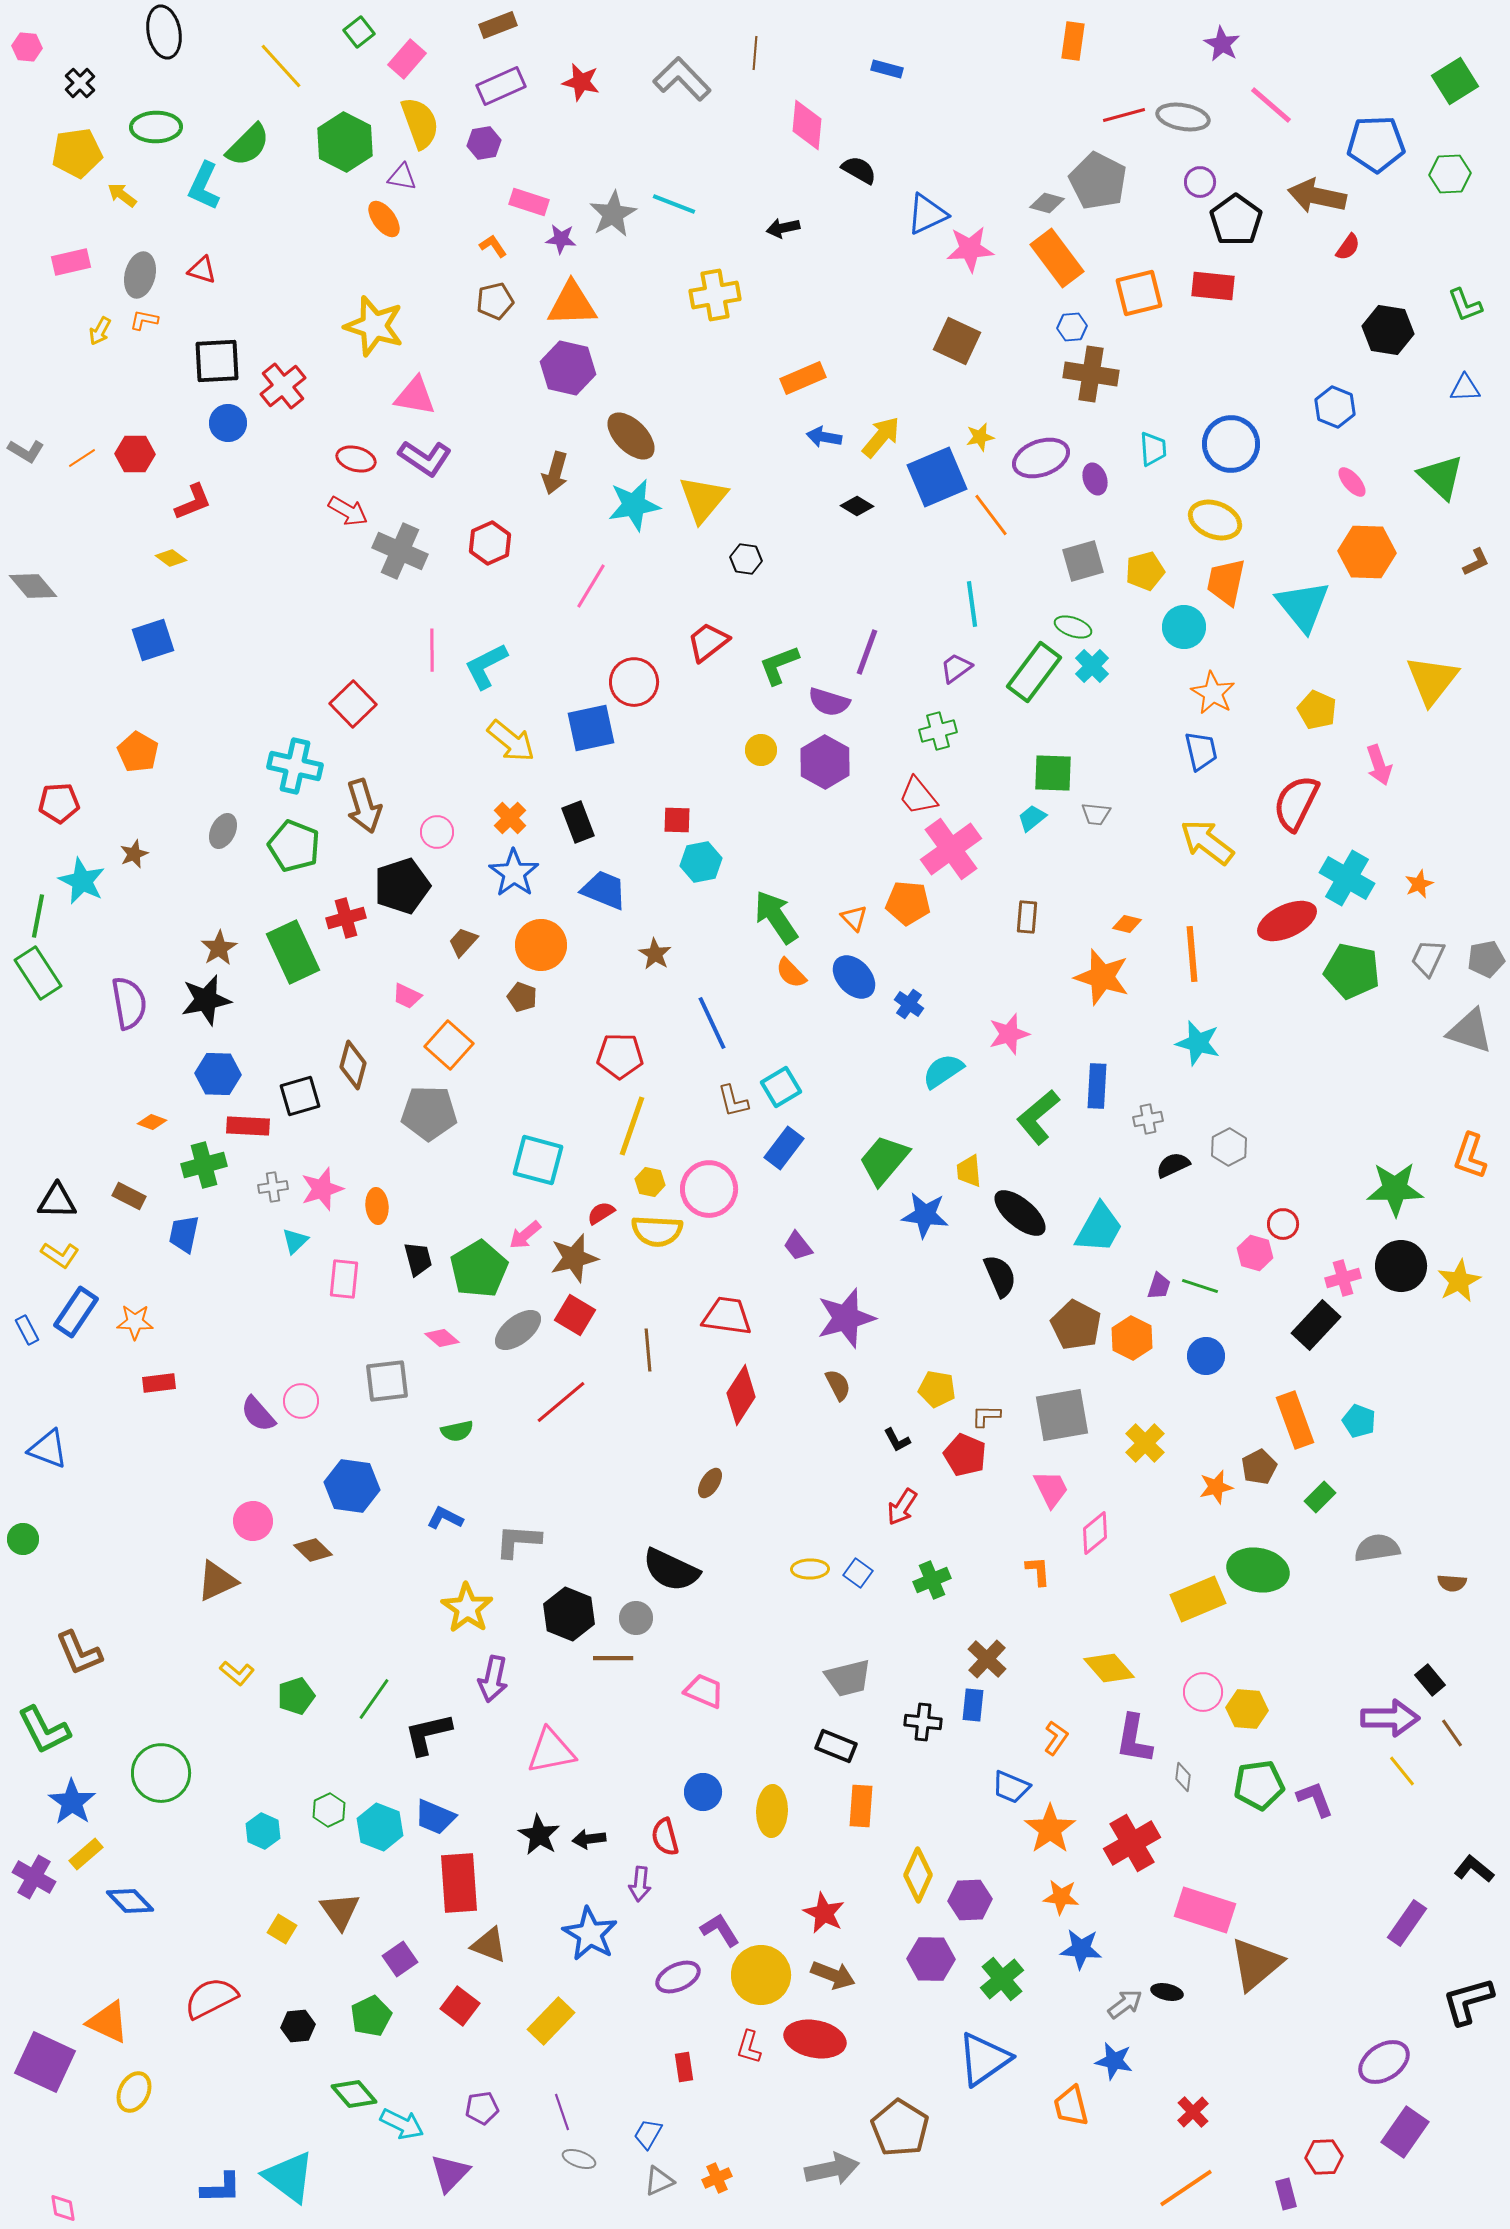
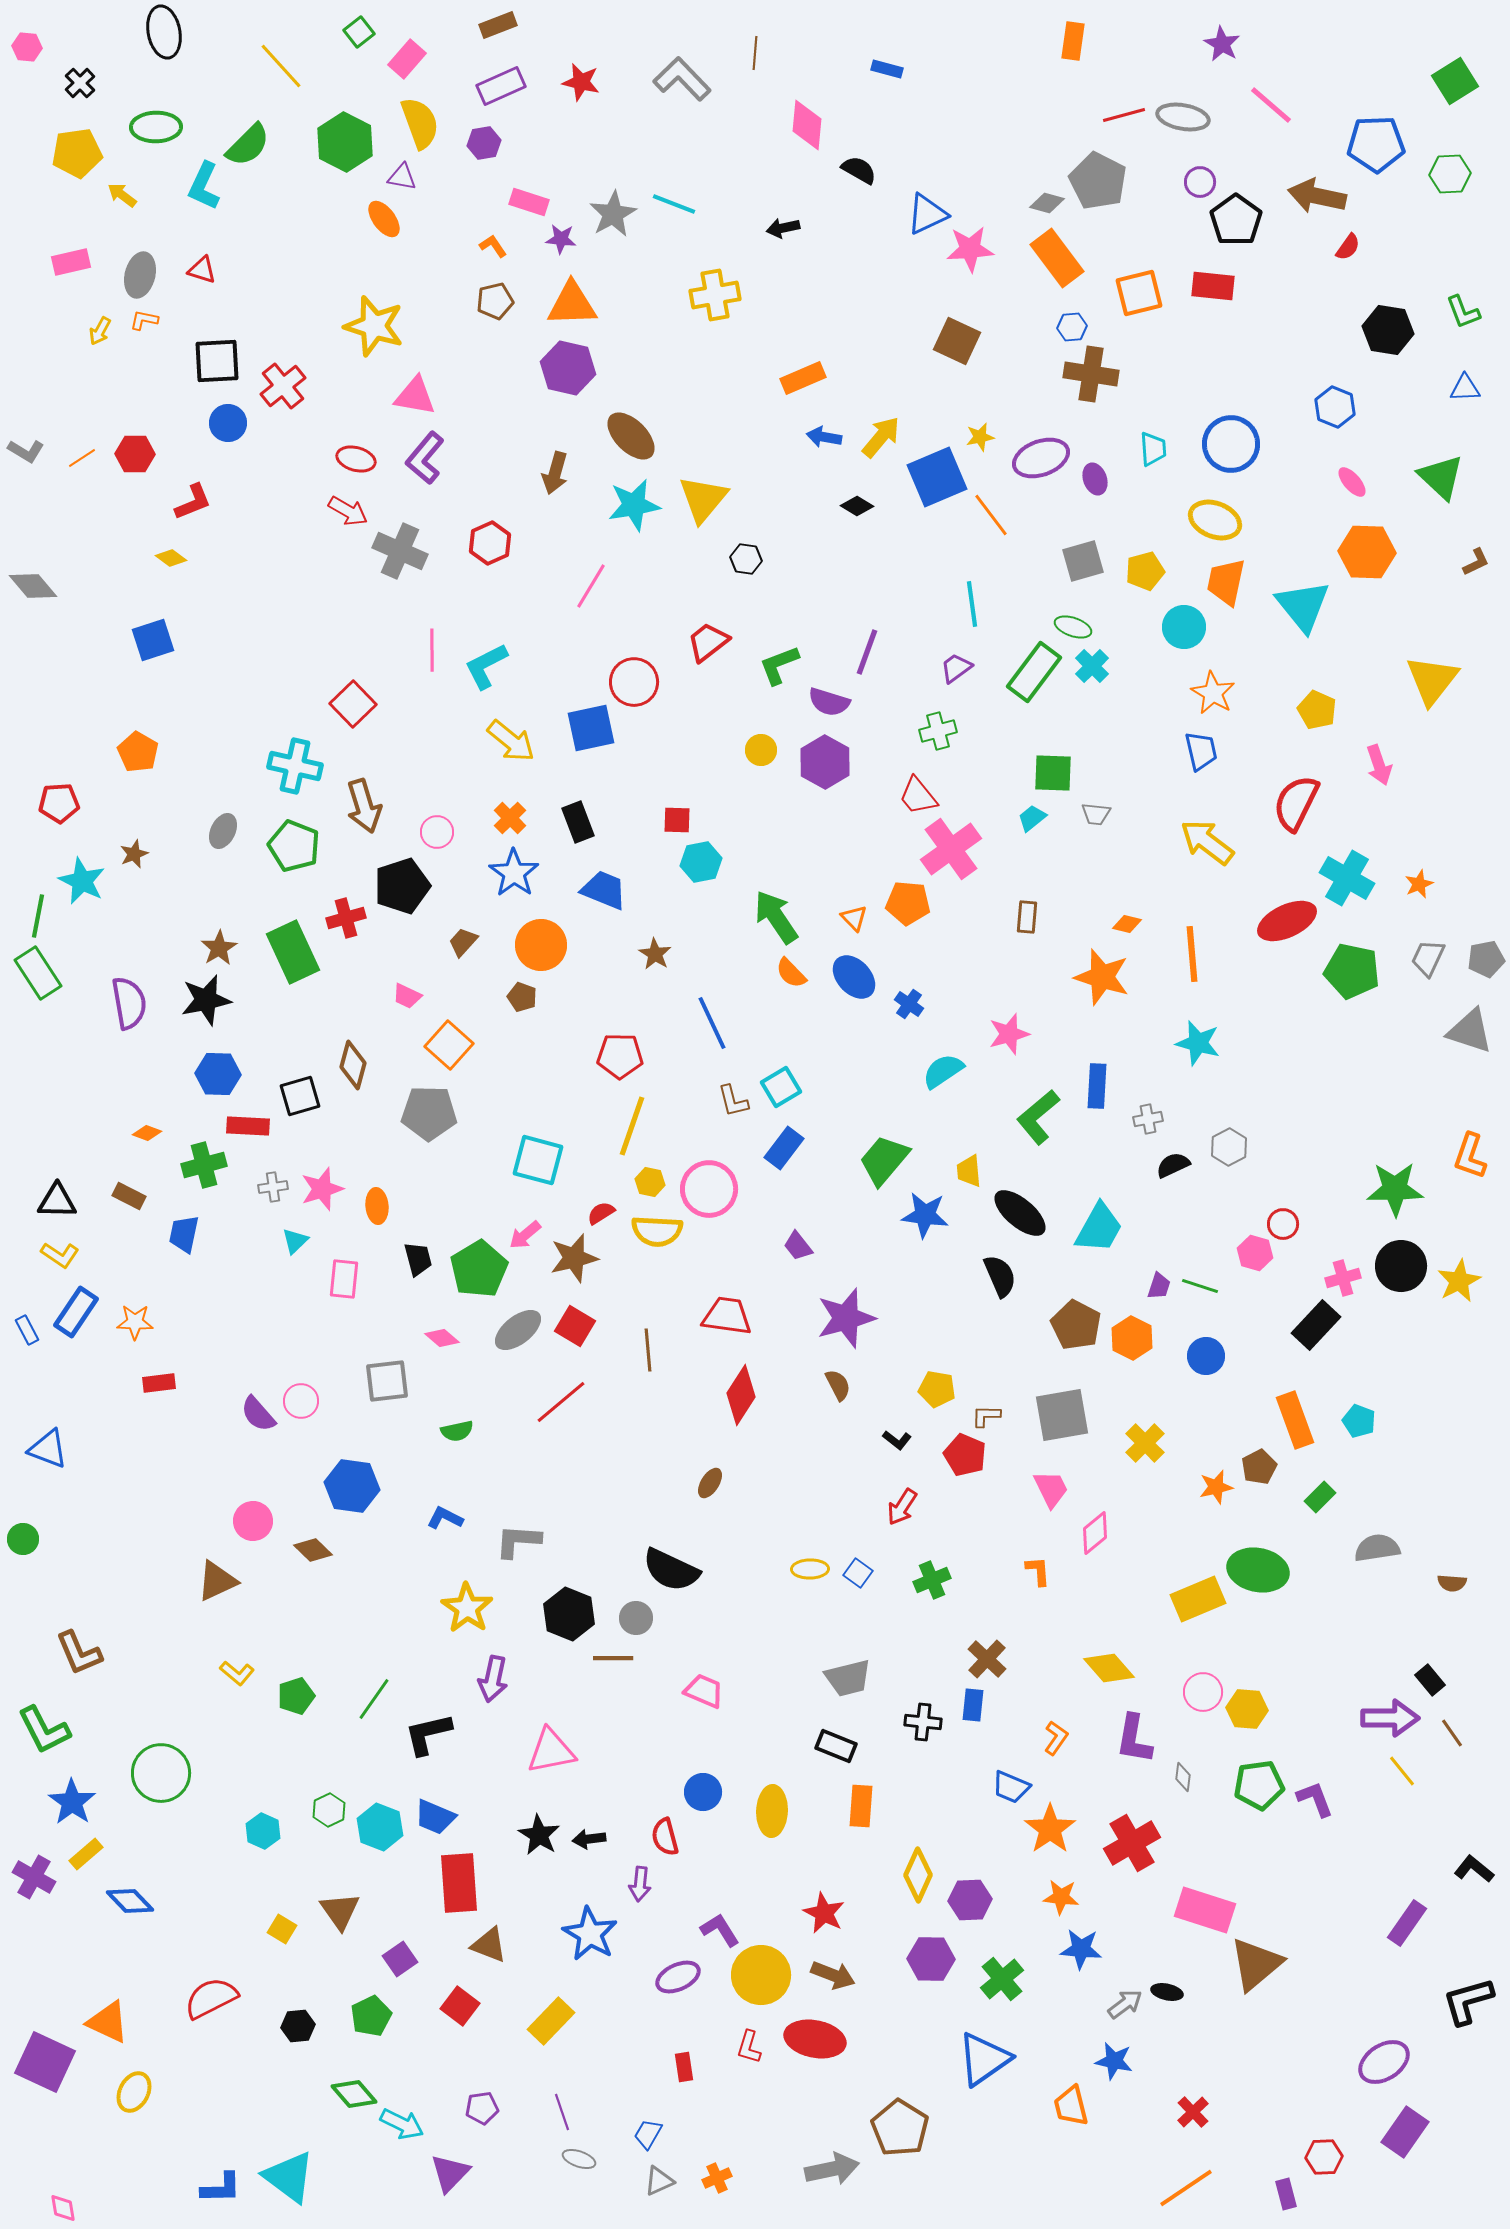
green L-shape at (1465, 305): moved 2 px left, 7 px down
purple L-shape at (425, 458): rotated 96 degrees clockwise
orange diamond at (152, 1122): moved 5 px left, 11 px down
red square at (575, 1315): moved 11 px down
black L-shape at (897, 1440): rotated 24 degrees counterclockwise
